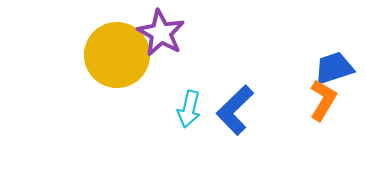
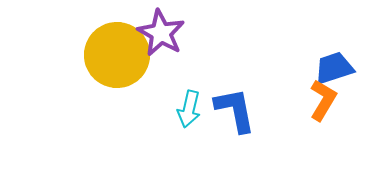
blue L-shape: rotated 123 degrees clockwise
